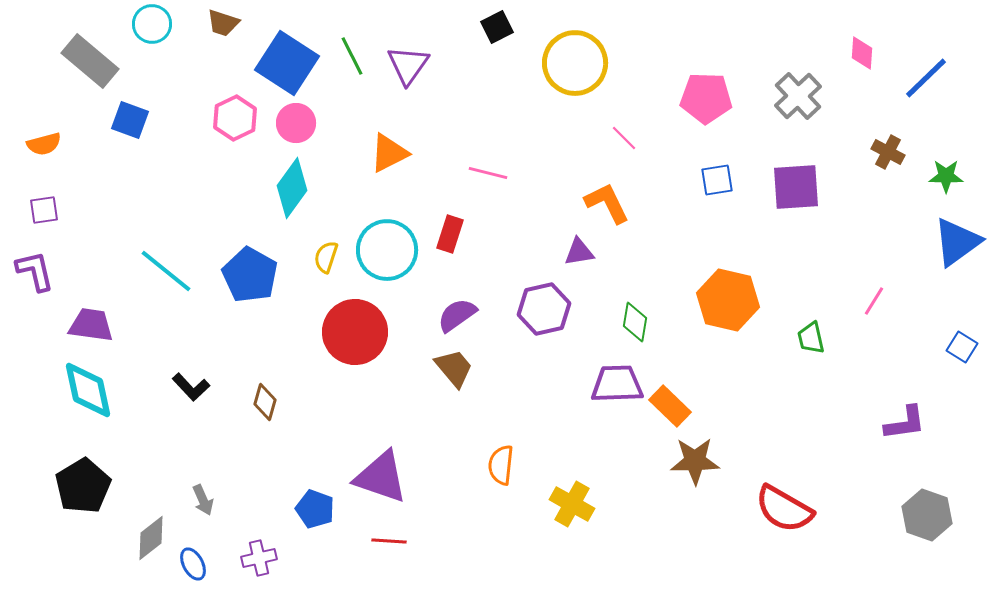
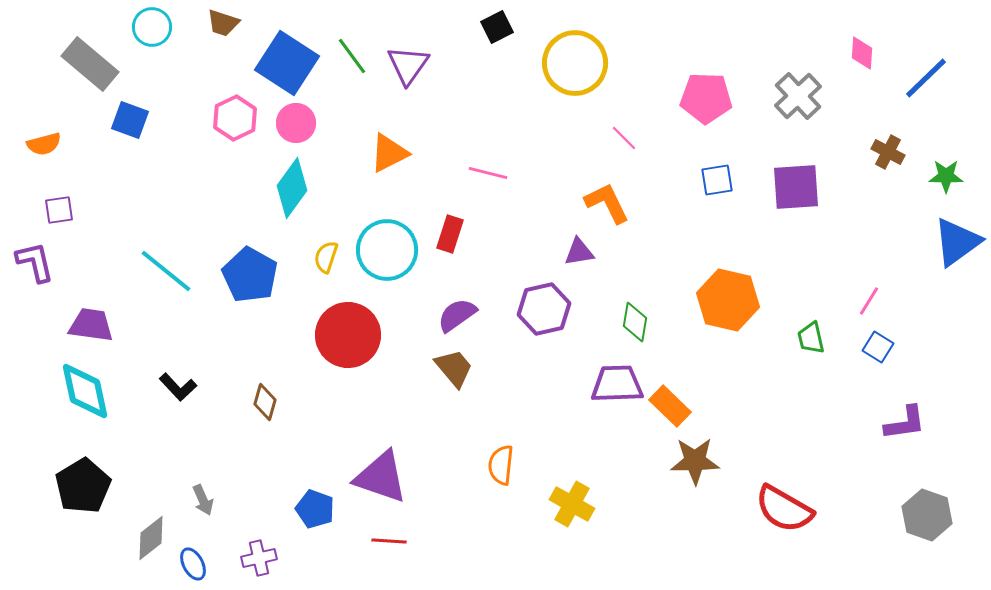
cyan circle at (152, 24): moved 3 px down
green line at (352, 56): rotated 9 degrees counterclockwise
gray rectangle at (90, 61): moved 3 px down
purple square at (44, 210): moved 15 px right
purple L-shape at (35, 271): moved 9 px up
pink line at (874, 301): moved 5 px left
red circle at (355, 332): moved 7 px left, 3 px down
blue square at (962, 347): moved 84 px left
black L-shape at (191, 387): moved 13 px left
cyan diamond at (88, 390): moved 3 px left, 1 px down
